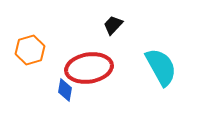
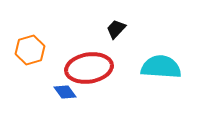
black trapezoid: moved 3 px right, 4 px down
cyan semicircle: rotated 57 degrees counterclockwise
blue diamond: moved 2 px down; rotated 45 degrees counterclockwise
